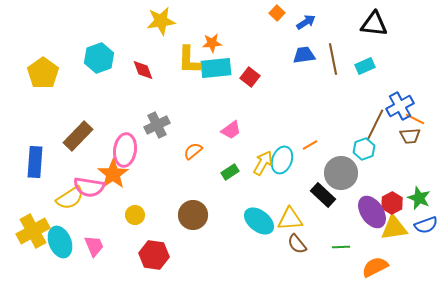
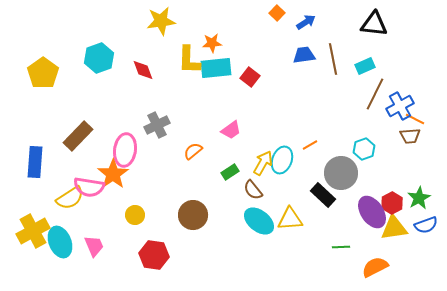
brown line at (375, 125): moved 31 px up
green star at (419, 198): rotated 20 degrees clockwise
brown semicircle at (297, 244): moved 44 px left, 54 px up
